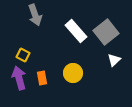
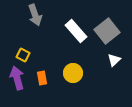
gray square: moved 1 px right, 1 px up
purple arrow: moved 2 px left
